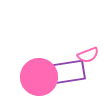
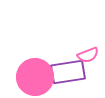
pink circle: moved 4 px left
